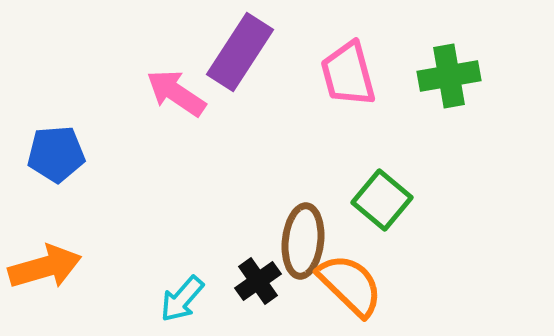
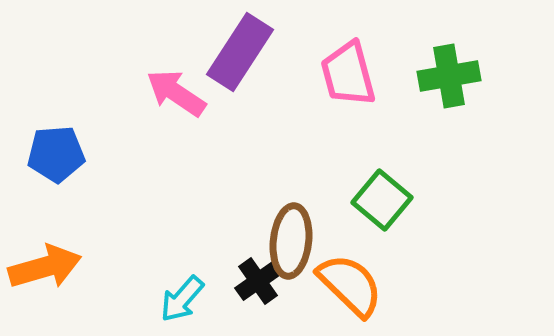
brown ellipse: moved 12 px left
